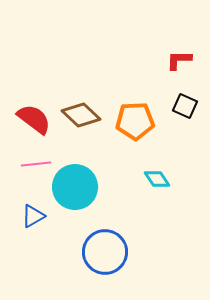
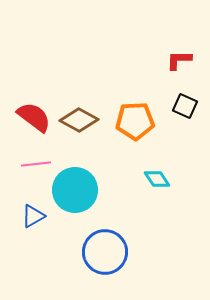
brown diamond: moved 2 px left, 5 px down; rotated 15 degrees counterclockwise
red semicircle: moved 2 px up
cyan circle: moved 3 px down
